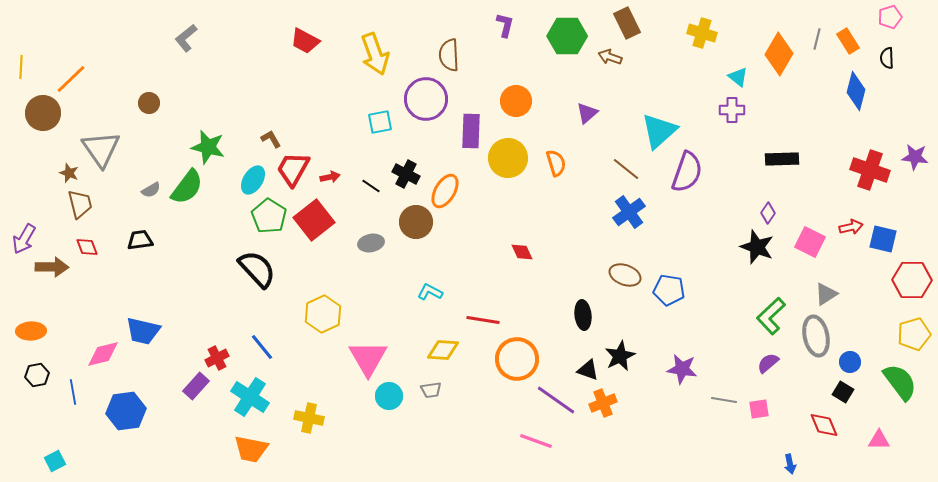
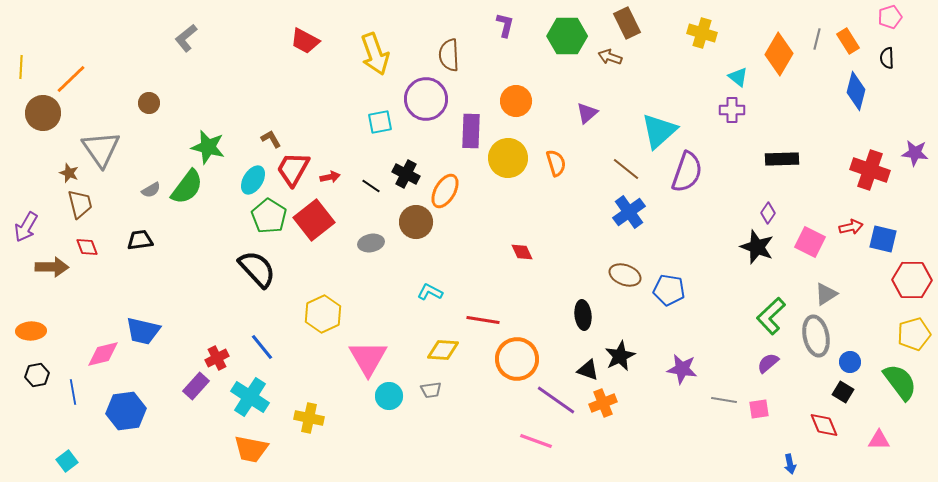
purple star at (915, 157): moved 4 px up
purple arrow at (24, 239): moved 2 px right, 12 px up
cyan square at (55, 461): moved 12 px right; rotated 10 degrees counterclockwise
